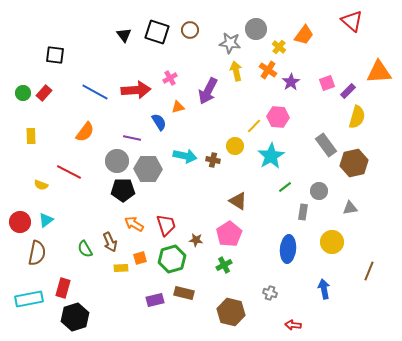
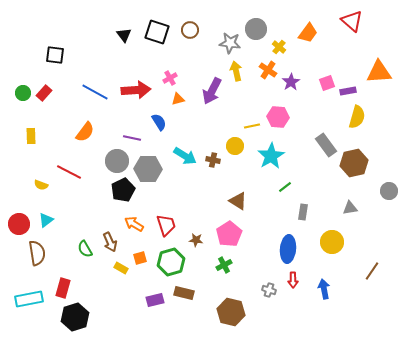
orange trapezoid at (304, 35): moved 4 px right, 2 px up
purple arrow at (208, 91): moved 4 px right
purple rectangle at (348, 91): rotated 35 degrees clockwise
orange triangle at (178, 107): moved 8 px up
yellow line at (254, 126): moved 2 px left; rotated 35 degrees clockwise
cyan arrow at (185, 156): rotated 20 degrees clockwise
black pentagon at (123, 190): rotated 25 degrees counterclockwise
gray circle at (319, 191): moved 70 px right
red circle at (20, 222): moved 1 px left, 2 px down
brown semicircle at (37, 253): rotated 20 degrees counterclockwise
green hexagon at (172, 259): moved 1 px left, 3 px down
yellow rectangle at (121, 268): rotated 32 degrees clockwise
brown line at (369, 271): moved 3 px right; rotated 12 degrees clockwise
gray cross at (270, 293): moved 1 px left, 3 px up
red arrow at (293, 325): moved 45 px up; rotated 98 degrees counterclockwise
